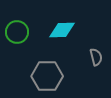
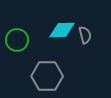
green circle: moved 8 px down
gray semicircle: moved 11 px left, 22 px up
